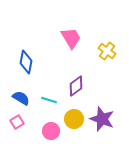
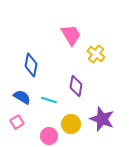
pink trapezoid: moved 3 px up
yellow cross: moved 11 px left, 3 px down
blue diamond: moved 5 px right, 3 px down
purple diamond: rotated 45 degrees counterclockwise
blue semicircle: moved 1 px right, 1 px up
yellow circle: moved 3 px left, 5 px down
pink circle: moved 2 px left, 5 px down
